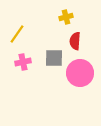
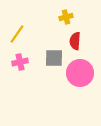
pink cross: moved 3 px left
